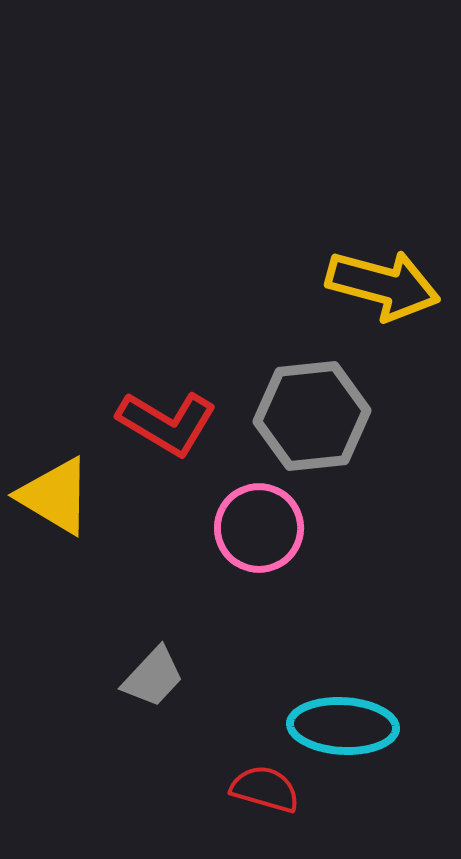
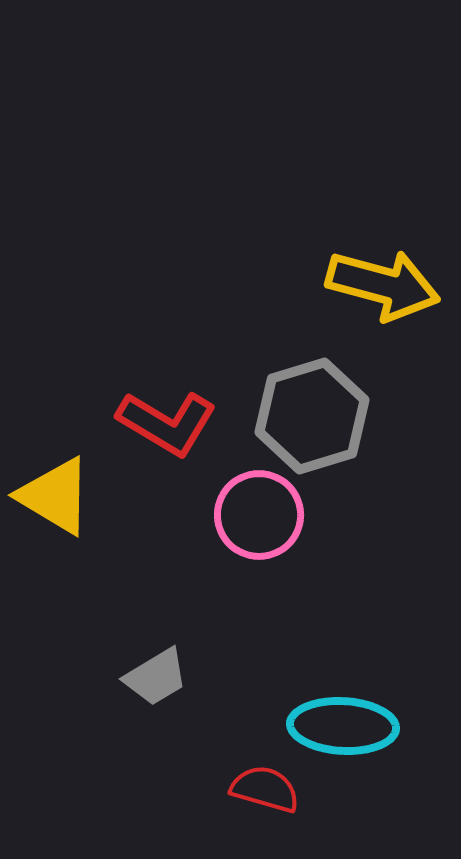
gray hexagon: rotated 11 degrees counterclockwise
pink circle: moved 13 px up
gray trapezoid: moved 3 px right; rotated 16 degrees clockwise
